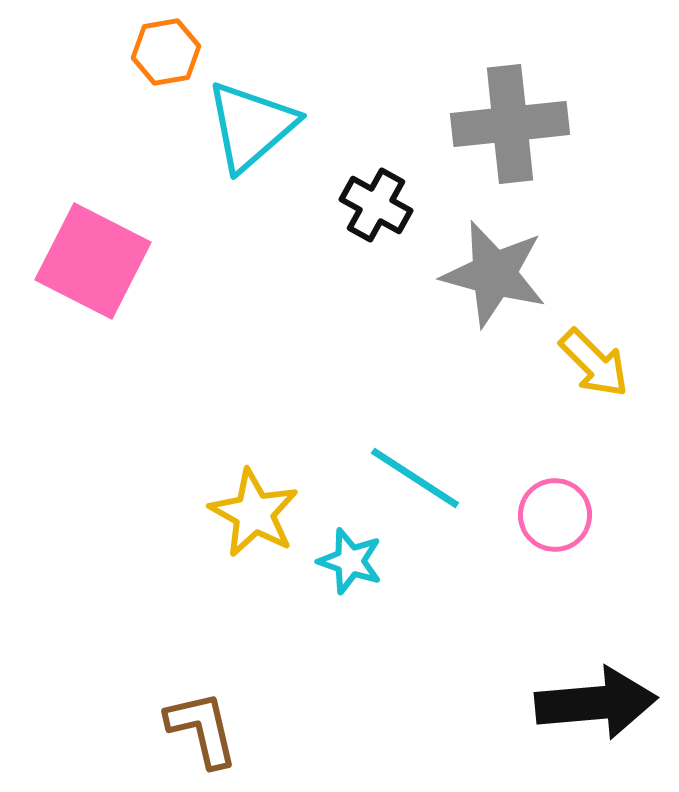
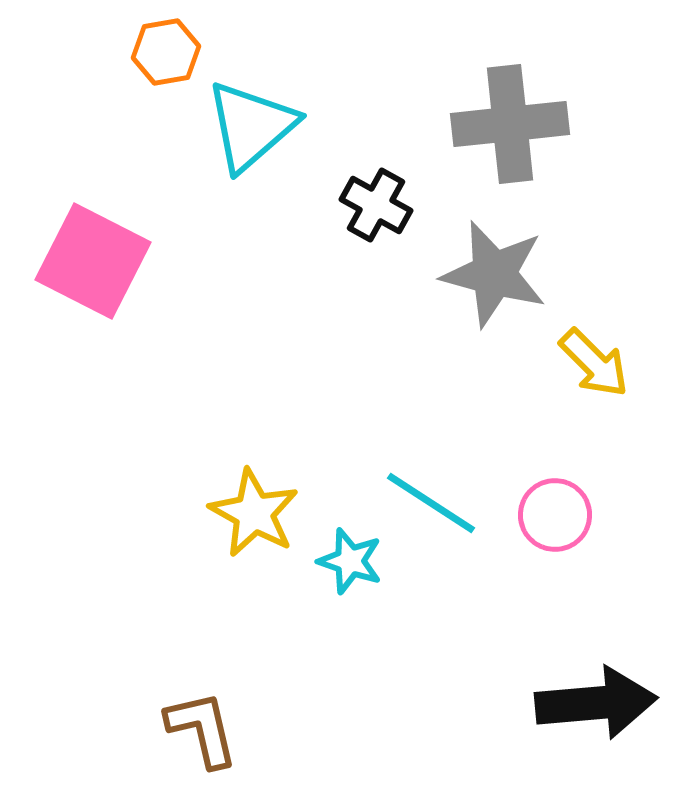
cyan line: moved 16 px right, 25 px down
